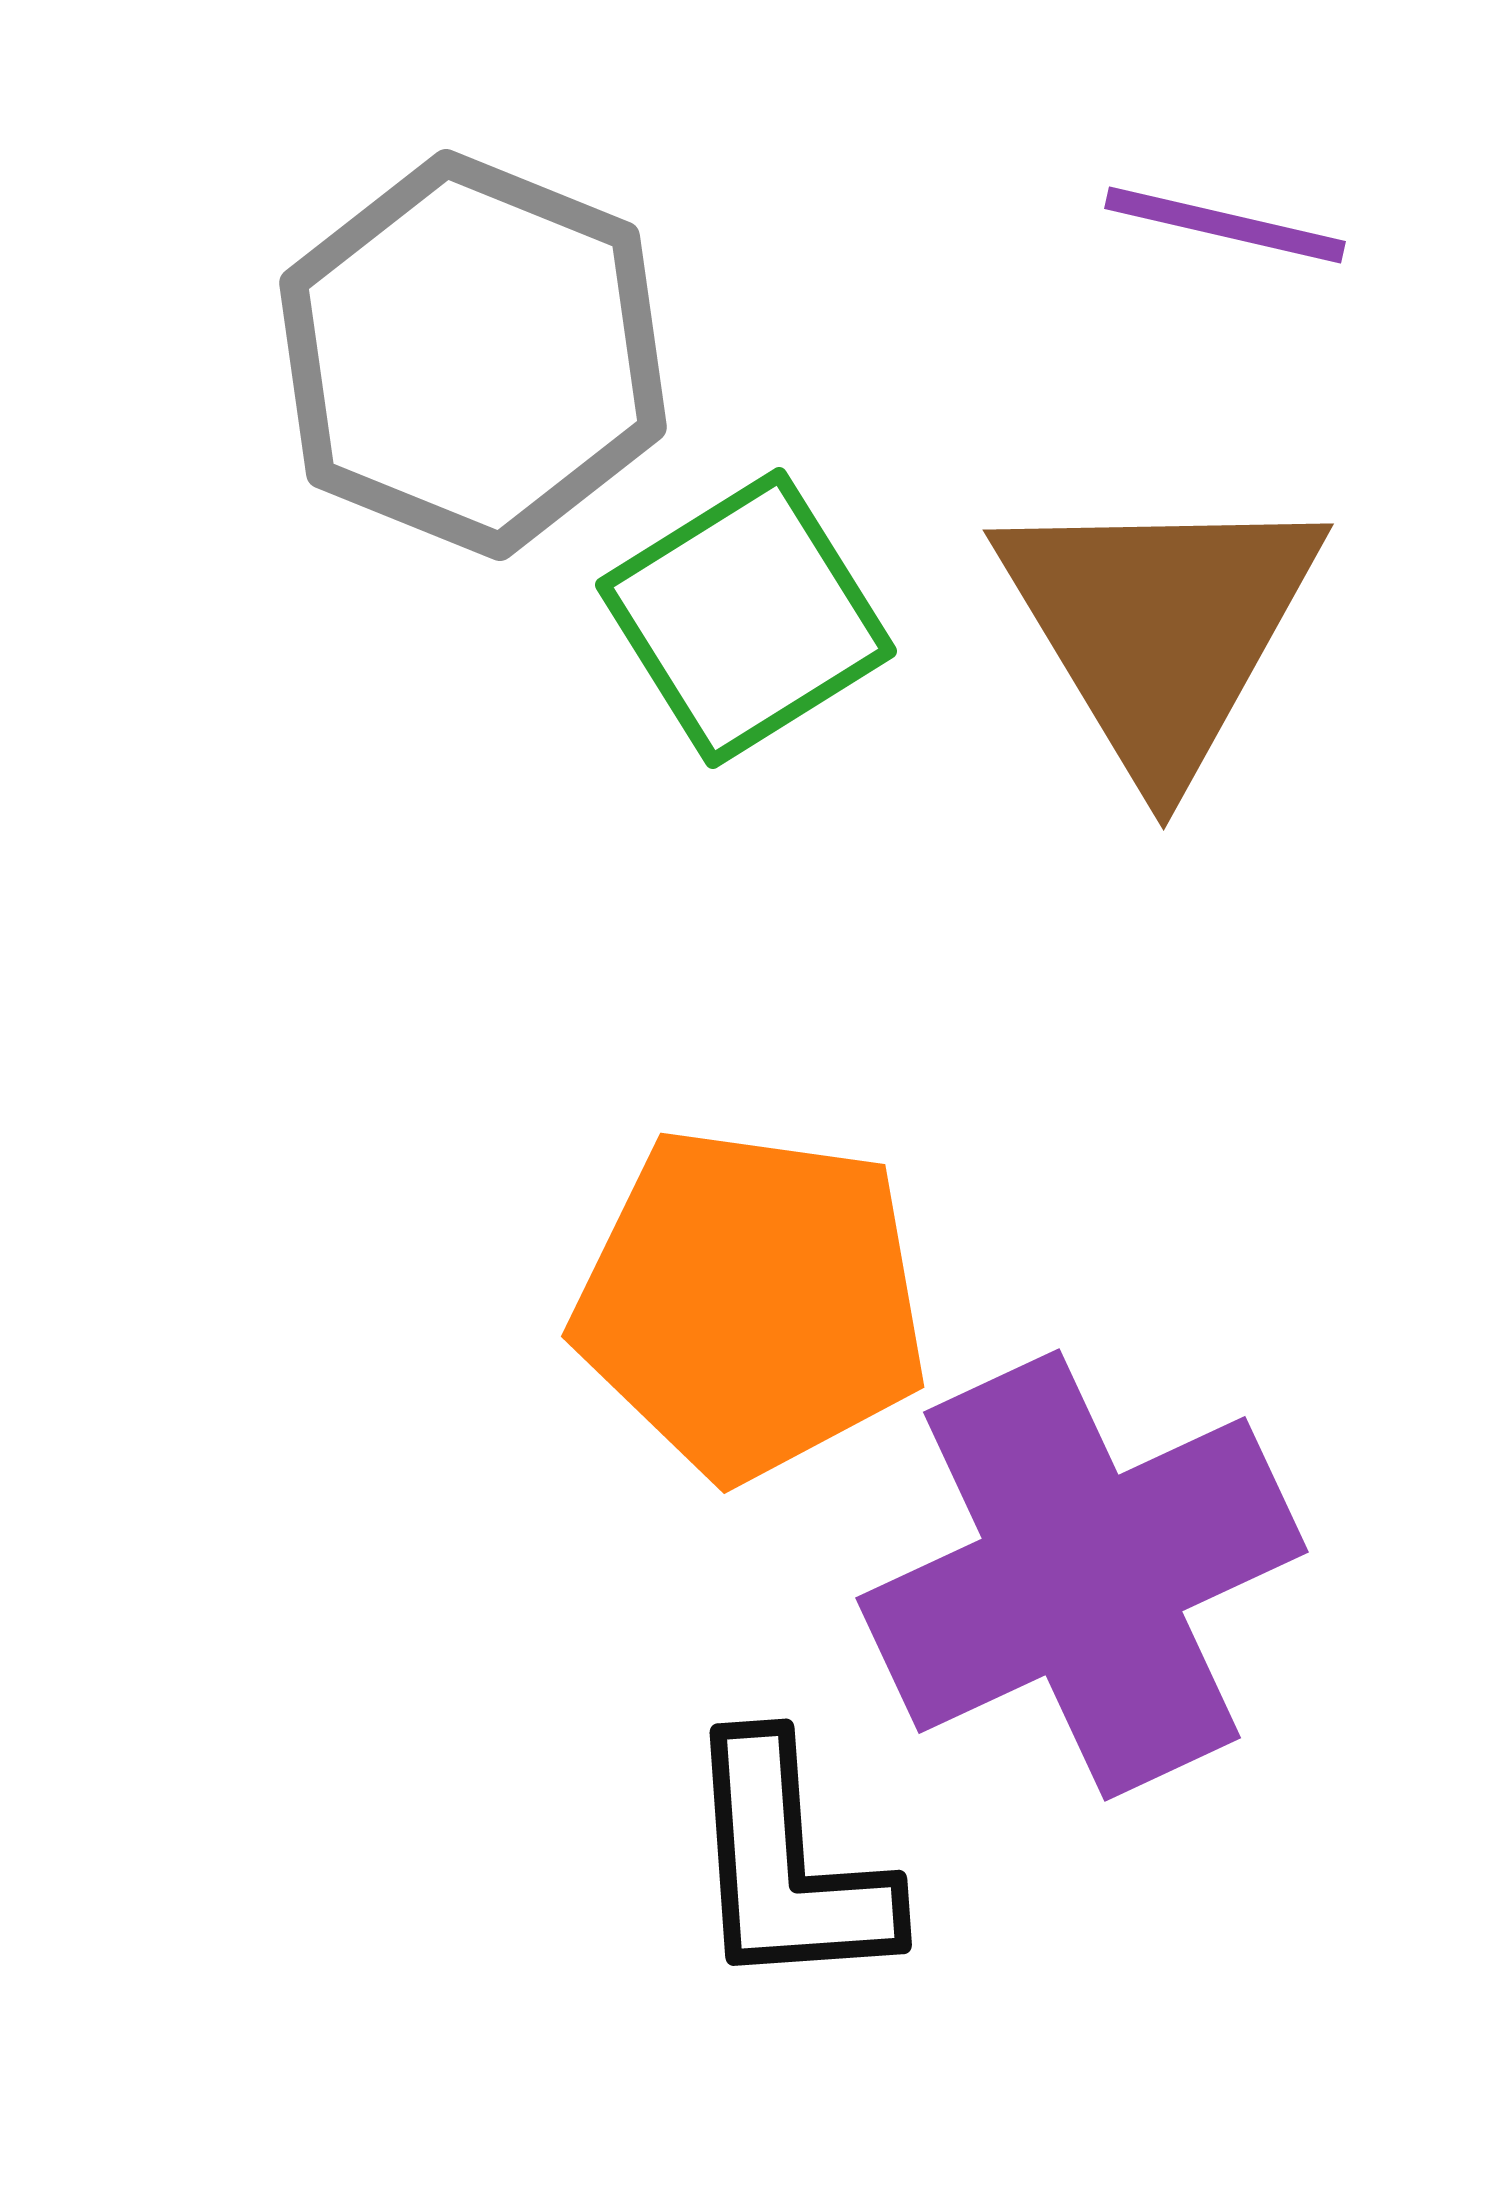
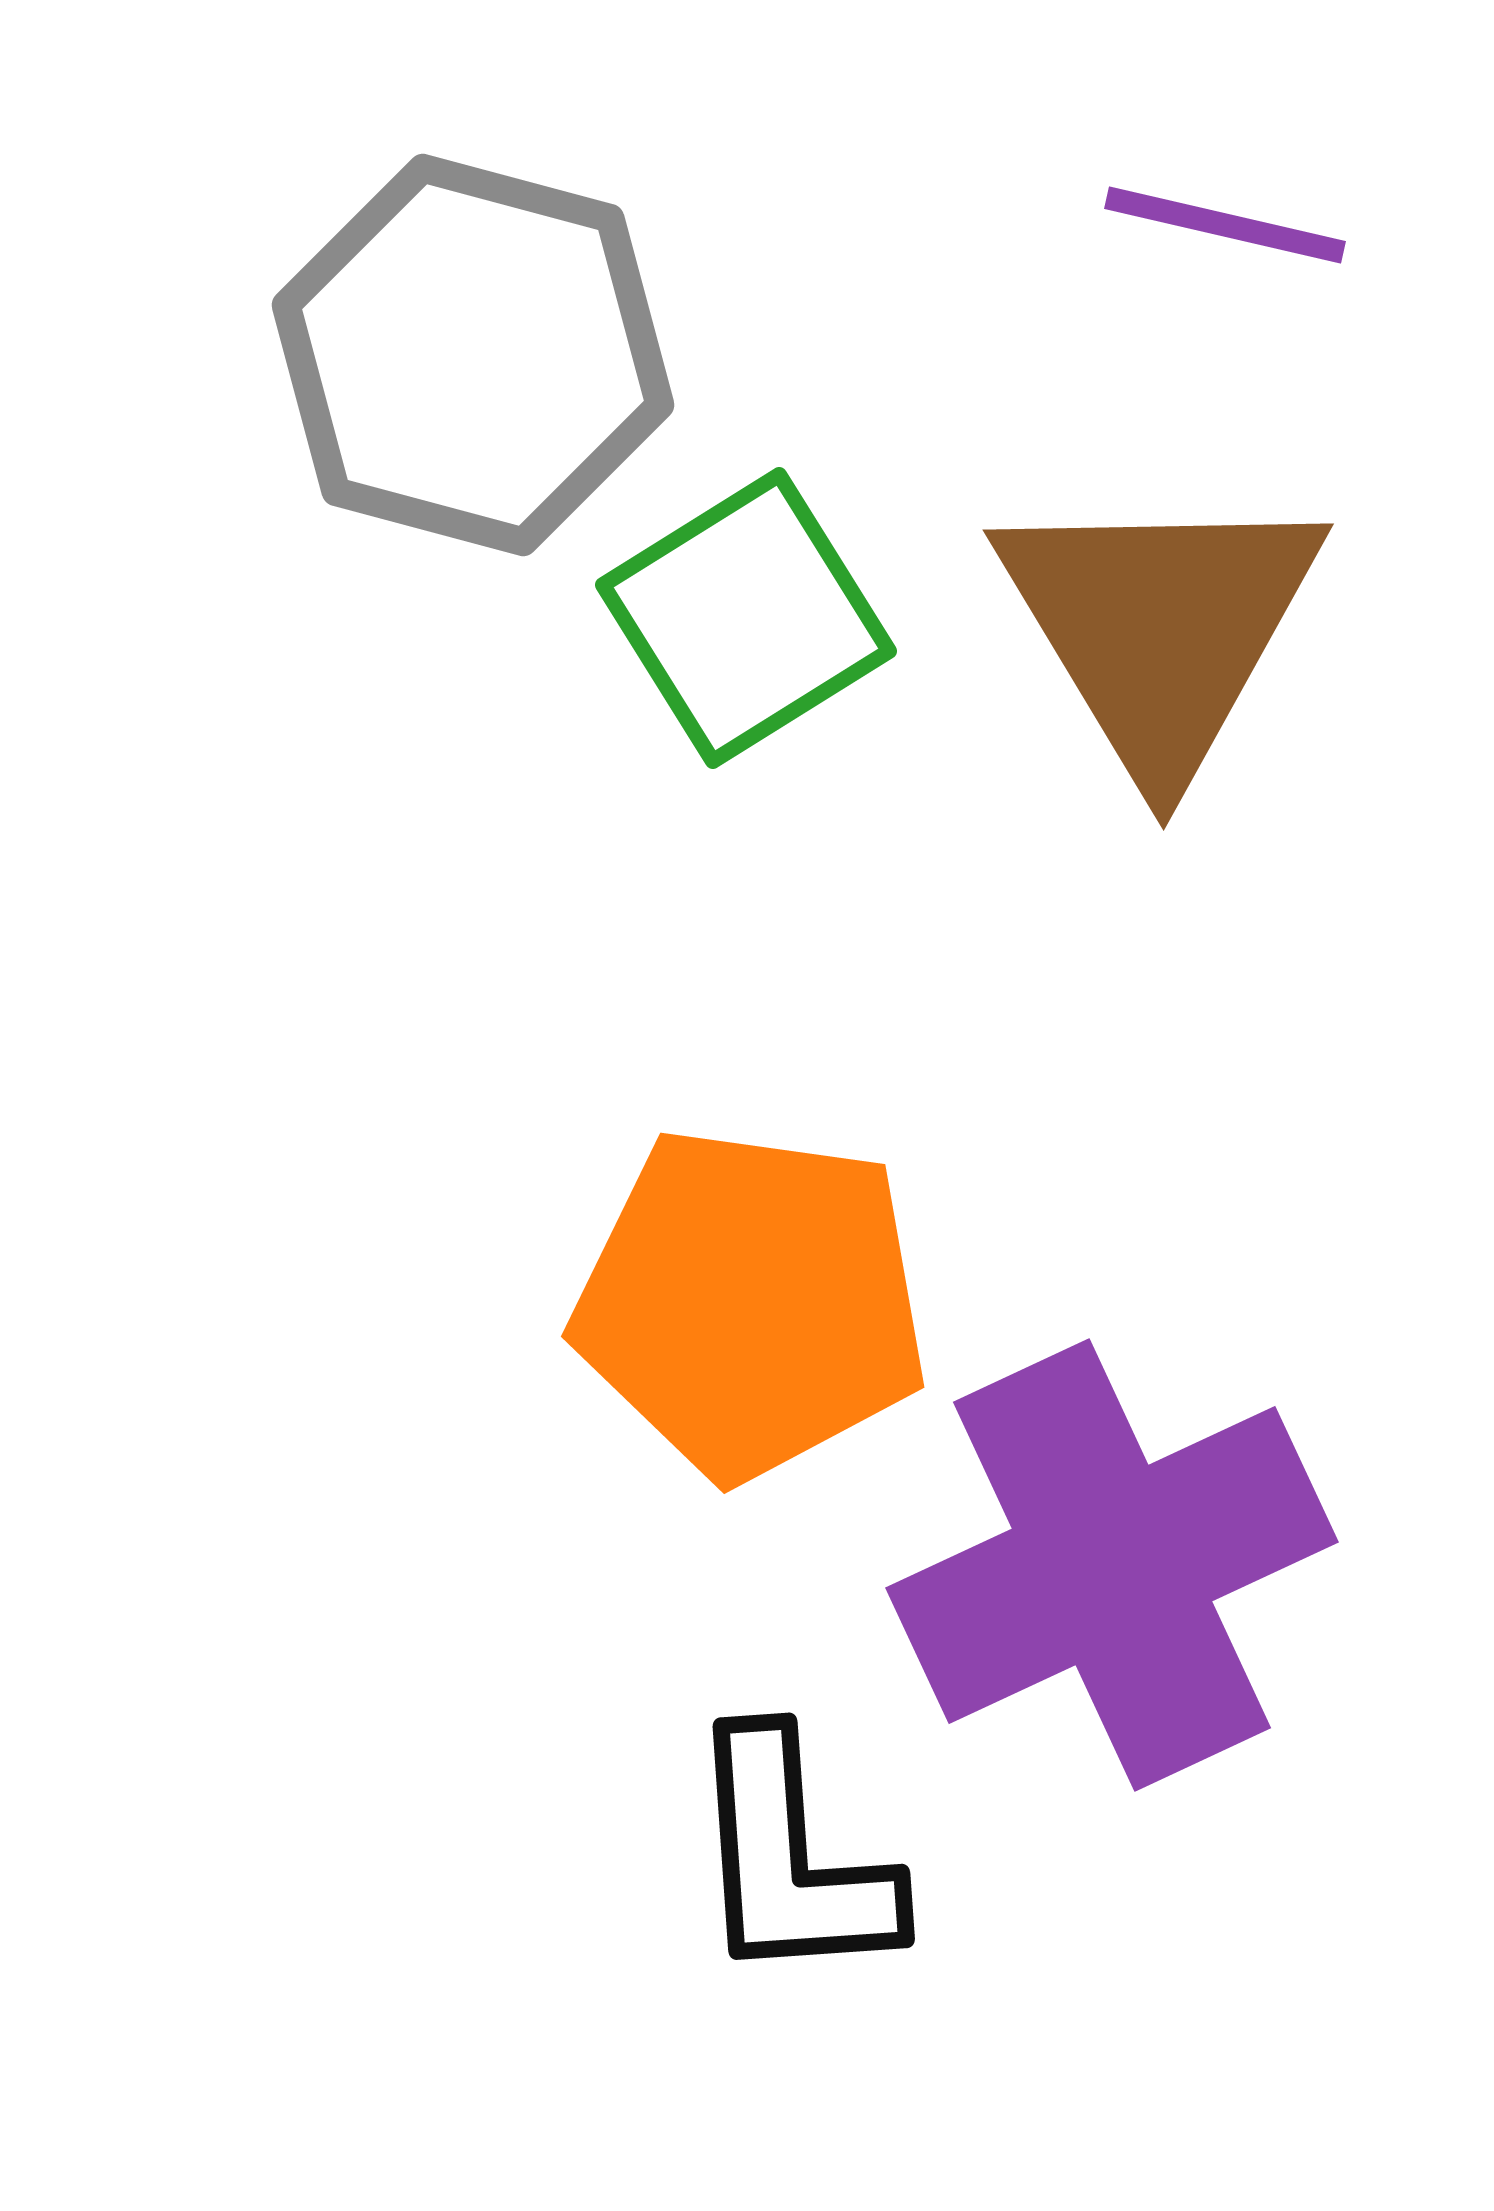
gray hexagon: rotated 7 degrees counterclockwise
purple cross: moved 30 px right, 10 px up
black L-shape: moved 3 px right, 6 px up
